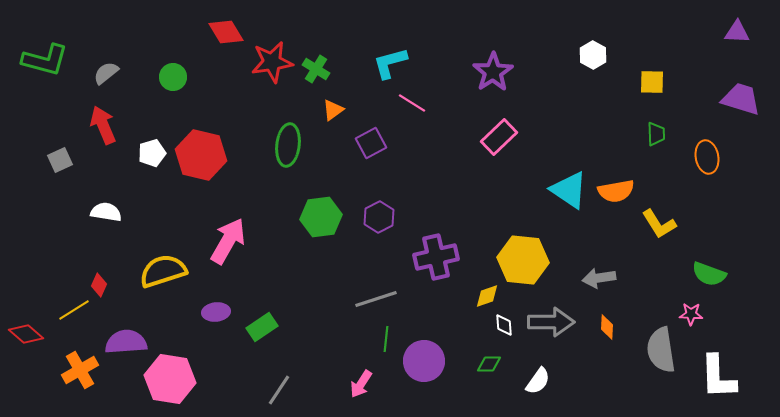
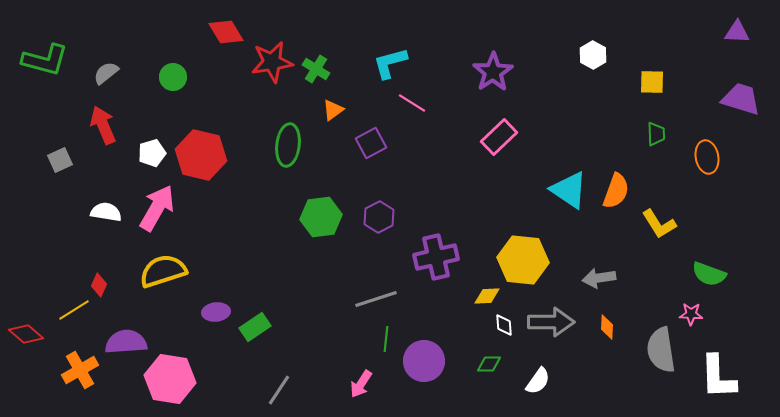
orange semicircle at (616, 191): rotated 60 degrees counterclockwise
pink arrow at (228, 241): moved 71 px left, 33 px up
yellow diamond at (487, 296): rotated 16 degrees clockwise
green rectangle at (262, 327): moved 7 px left
